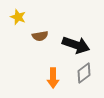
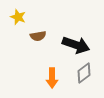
brown semicircle: moved 2 px left
orange arrow: moved 1 px left
